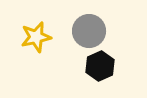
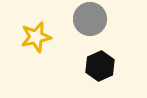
gray circle: moved 1 px right, 12 px up
